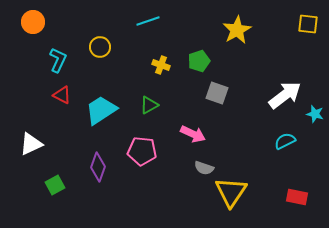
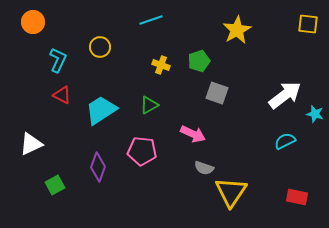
cyan line: moved 3 px right, 1 px up
